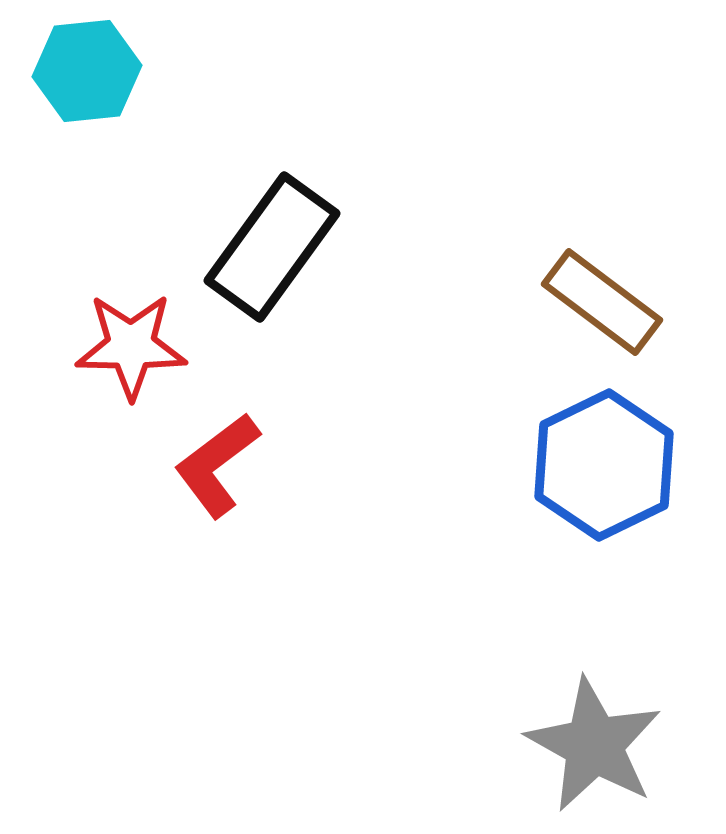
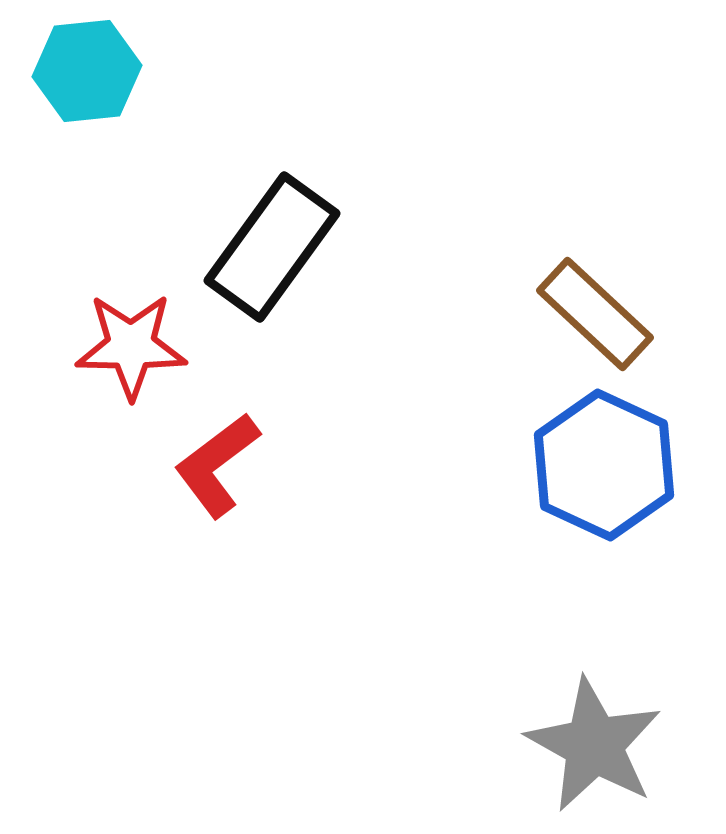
brown rectangle: moved 7 px left, 12 px down; rotated 6 degrees clockwise
blue hexagon: rotated 9 degrees counterclockwise
